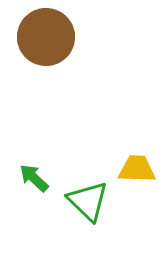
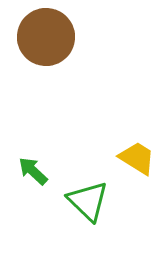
yellow trapezoid: moved 11 px up; rotated 30 degrees clockwise
green arrow: moved 1 px left, 7 px up
